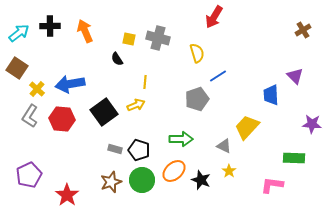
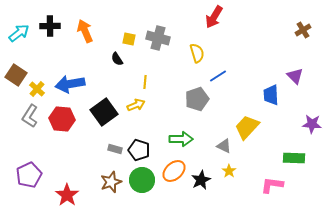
brown square: moved 1 px left, 7 px down
black star: rotated 24 degrees clockwise
